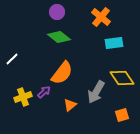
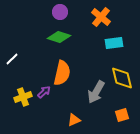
purple circle: moved 3 px right
green diamond: rotated 20 degrees counterclockwise
orange semicircle: rotated 25 degrees counterclockwise
yellow diamond: rotated 20 degrees clockwise
orange triangle: moved 4 px right, 15 px down; rotated 16 degrees clockwise
